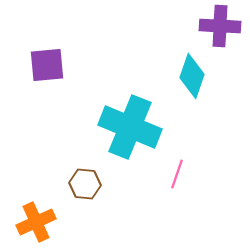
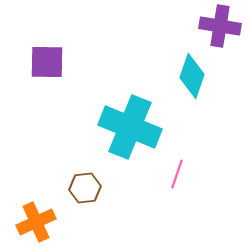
purple cross: rotated 6 degrees clockwise
purple square: moved 3 px up; rotated 6 degrees clockwise
brown hexagon: moved 4 px down; rotated 12 degrees counterclockwise
